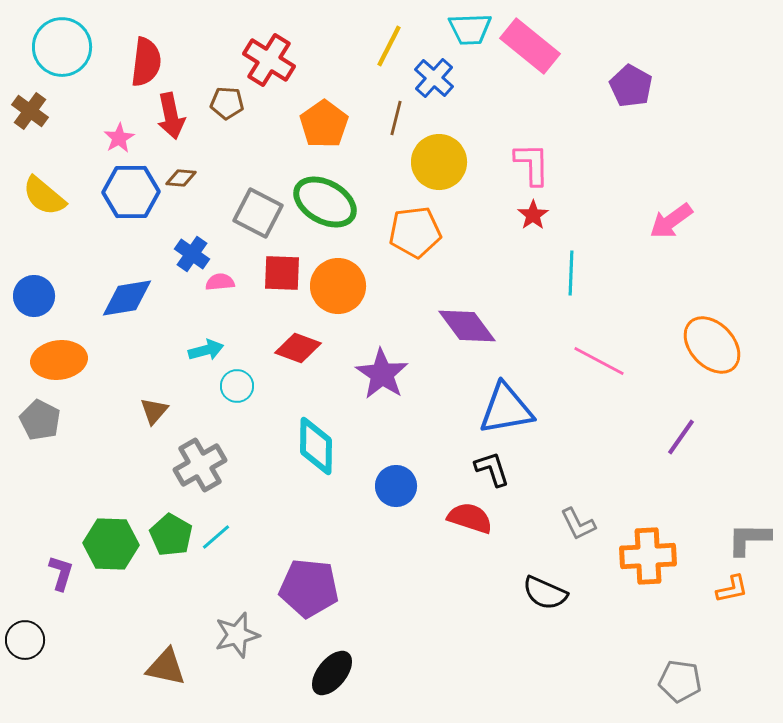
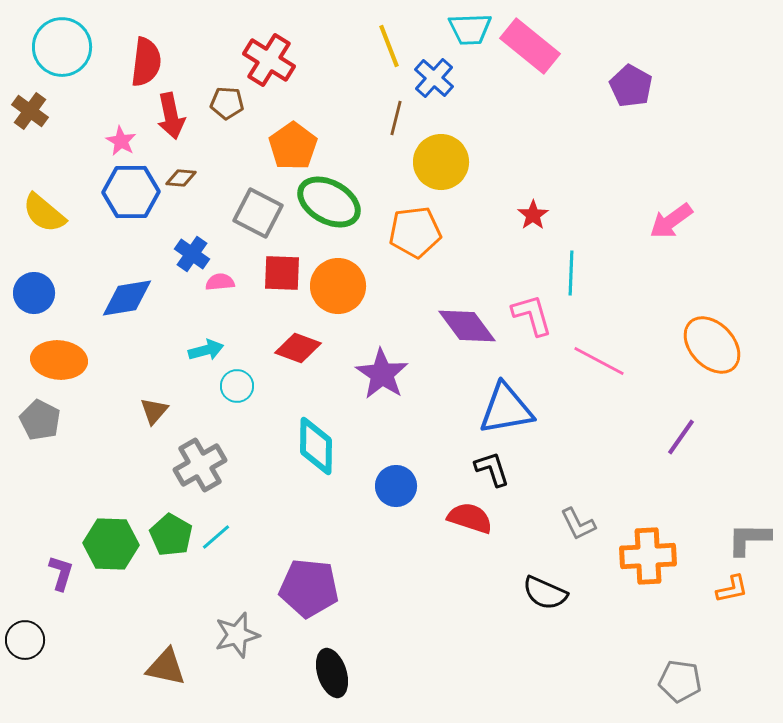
yellow line at (389, 46): rotated 48 degrees counterclockwise
orange pentagon at (324, 124): moved 31 px left, 22 px down
pink star at (119, 138): moved 2 px right, 3 px down; rotated 12 degrees counterclockwise
yellow circle at (439, 162): moved 2 px right
pink L-shape at (532, 164): moved 151 px down; rotated 15 degrees counterclockwise
yellow semicircle at (44, 196): moved 17 px down
green ellipse at (325, 202): moved 4 px right
blue circle at (34, 296): moved 3 px up
orange ellipse at (59, 360): rotated 12 degrees clockwise
black ellipse at (332, 673): rotated 57 degrees counterclockwise
